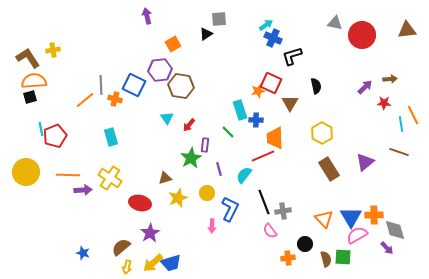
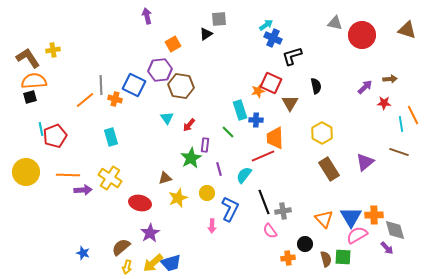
brown triangle at (407, 30): rotated 24 degrees clockwise
